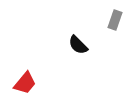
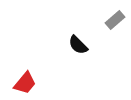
gray rectangle: rotated 30 degrees clockwise
